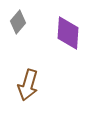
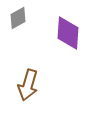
gray diamond: moved 4 px up; rotated 20 degrees clockwise
